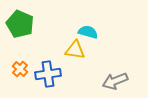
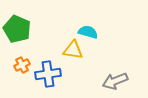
green pentagon: moved 3 px left, 5 px down
yellow triangle: moved 2 px left
orange cross: moved 2 px right, 4 px up; rotated 21 degrees clockwise
